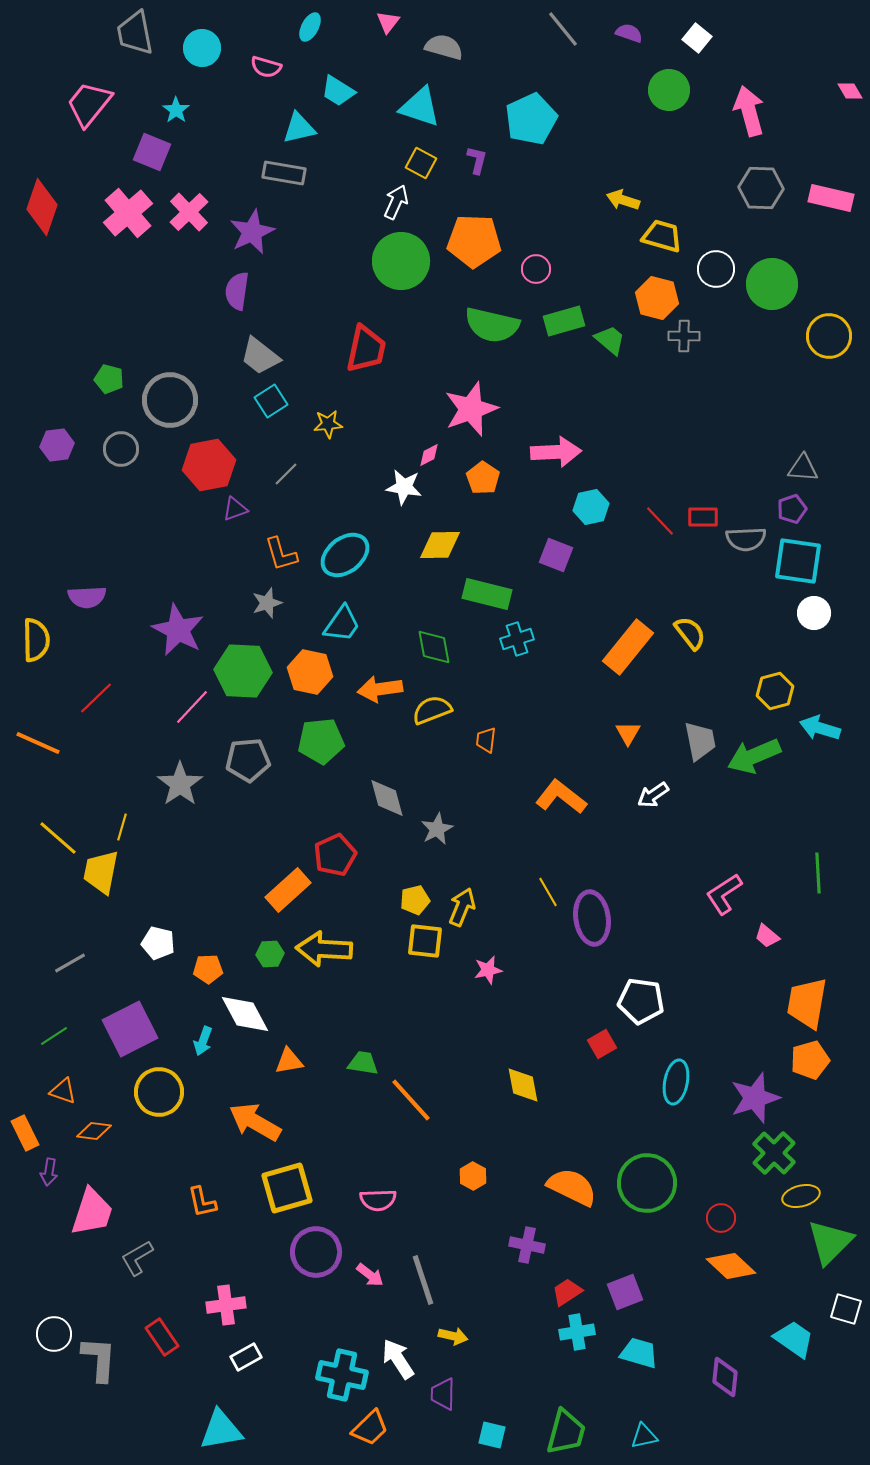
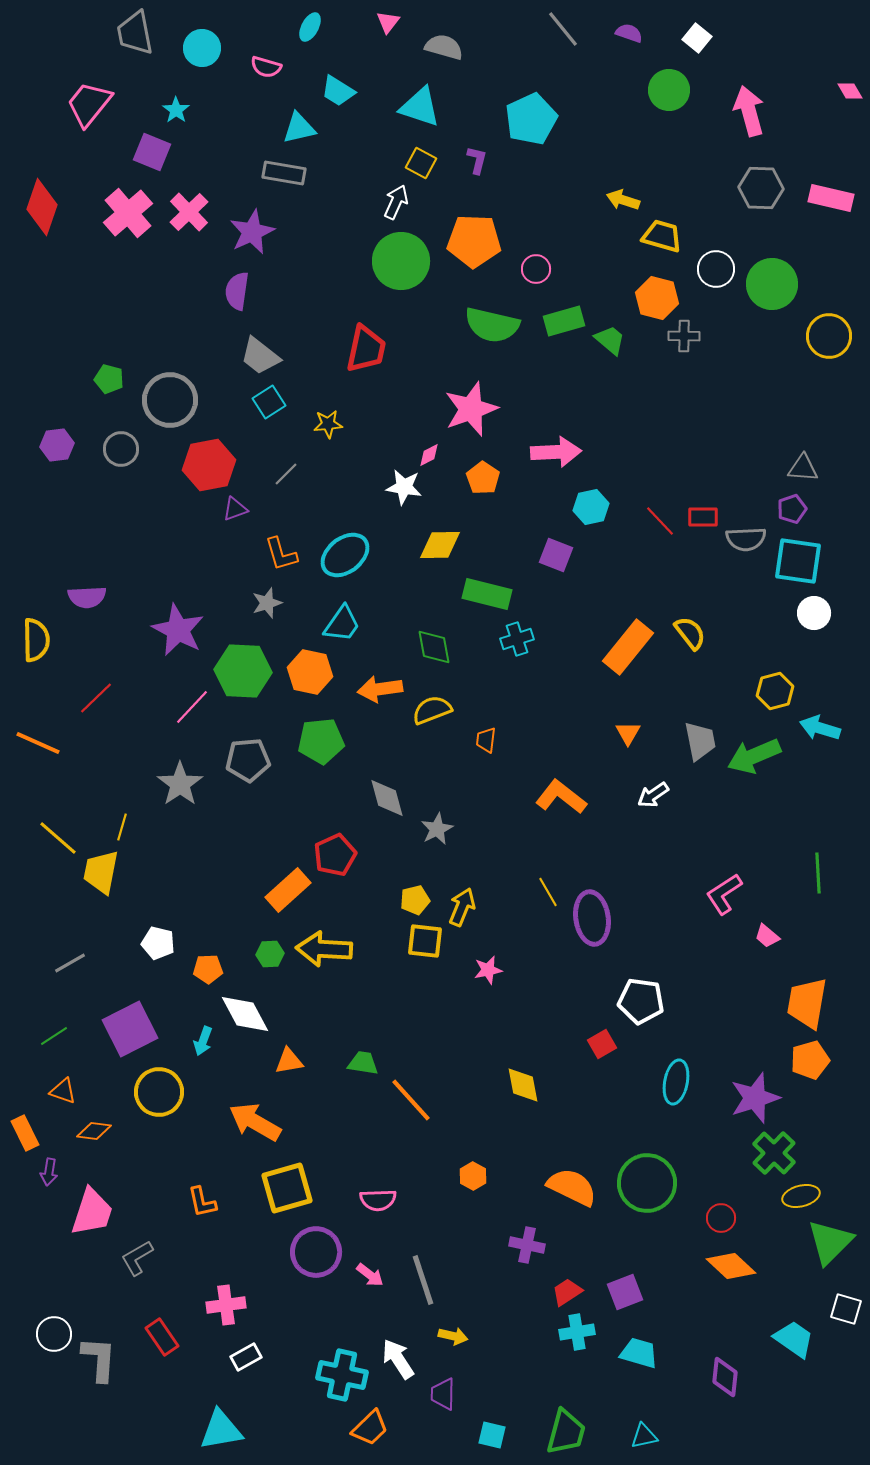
cyan square at (271, 401): moved 2 px left, 1 px down
